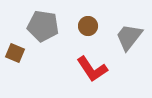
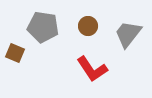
gray pentagon: moved 1 px down
gray trapezoid: moved 1 px left, 3 px up
